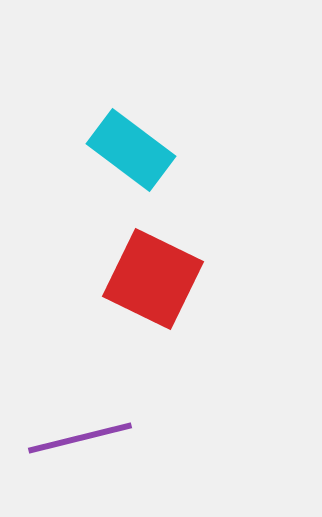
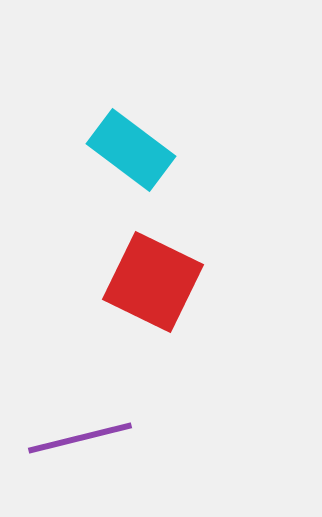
red square: moved 3 px down
